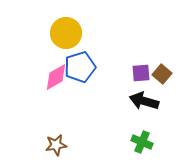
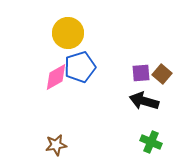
yellow circle: moved 2 px right
green cross: moved 9 px right
